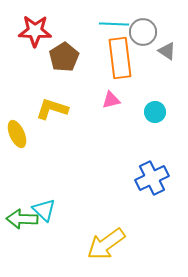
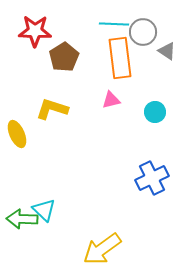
yellow arrow: moved 4 px left, 5 px down
